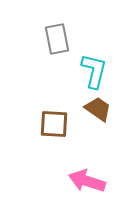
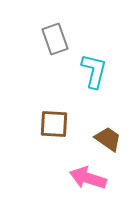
gray rectangle: moved 2 px left; rotated 8 degrees counterclockwise
brown trapezoid: moved 10 px right, 30 px down
pink arrow: moved 1 px right, 3 px up
